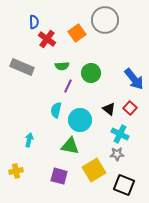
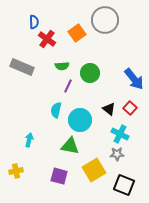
green circle: moved 1 px left
